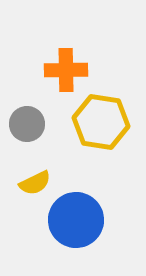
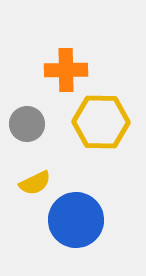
yellow hexagon: rotated 8 degrees counterclockwise
